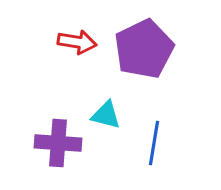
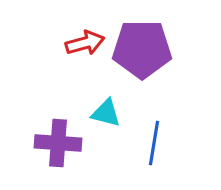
red arrow: moved 8 px right, 1 px down; rotated 24 degrees counterclockwise
purple pentagon: moved 2 px left; rotated 26 degrees clockwise
cyan triangle: moved 2 px up
